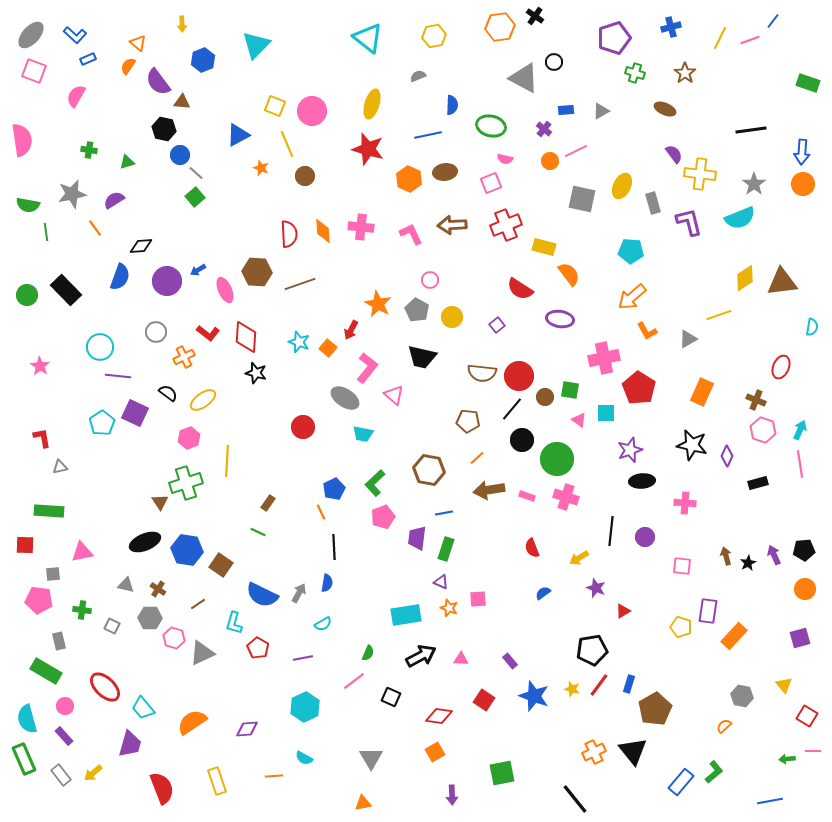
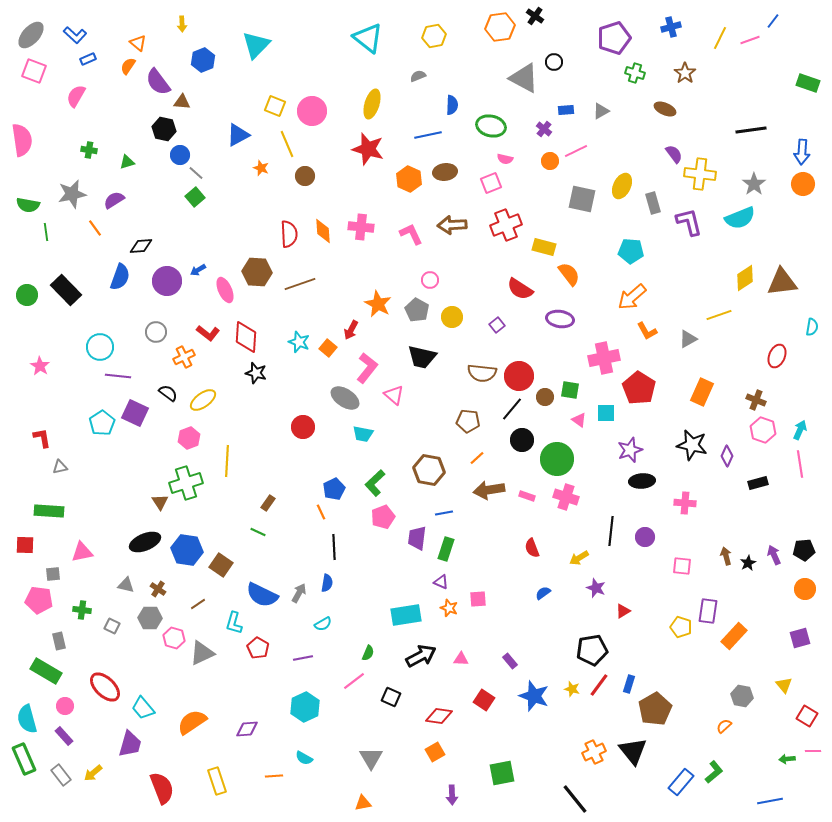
red ellipse at (781, 367): moved 4 px left, 11 px up
